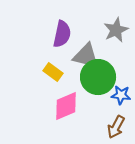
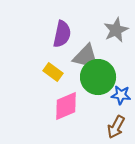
gray triangle: moved 1 px down
